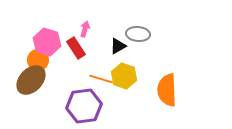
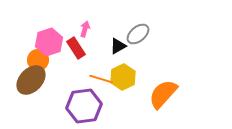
gray ellipse: rotated 45 degrees counterclockwise
pink hexagon: moved 2 px right; rotated 24 degrees clockwise
yellow hexagon: moved 1 px left, 1 px down; rotated 15 degrees clockwise
orange semicircle: moved 4 px left, 4 px down; rotated 44 degrees clockwise
